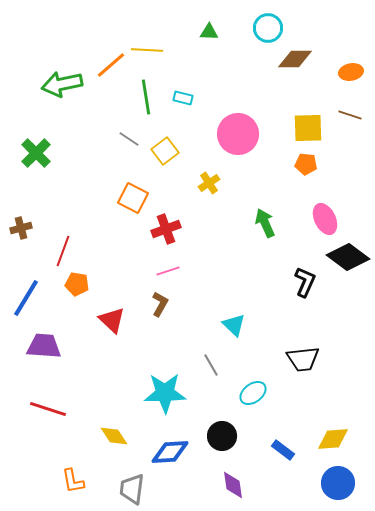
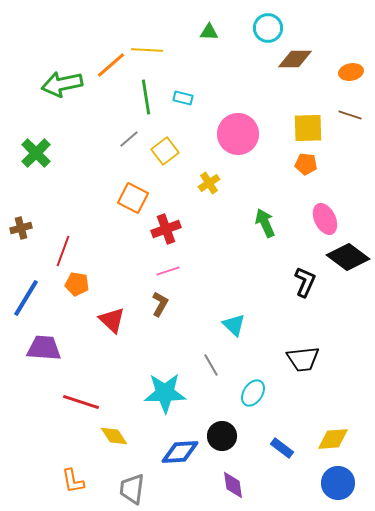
gray line at (129, 139): rotated 75 degrees counterclockwise
purple trapezoid at (44, 346): moved 2 px down
cyan ellipse at (253, 393): rotated 20 degrees counterclockwise
red line at (48, 409): moved 33 px right, 7 px up
blue rectangle at (283, 450): moved 1 px left, 2 px up
blue diamond at (170, 452): moved 10 px right
